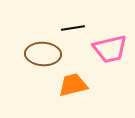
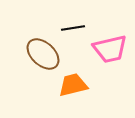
brown ellipse: rotated 40 degrees clockwise
